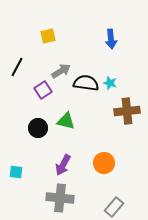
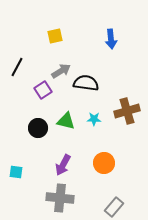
yellow square: moved 7 px right
cyan star: moved 16 px left, 36 px down; rotated 16 degrees counterclockwise
brown cross: rotated 10 degrees counterclockwise
